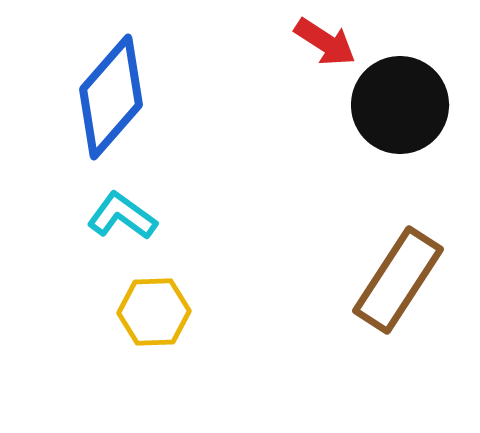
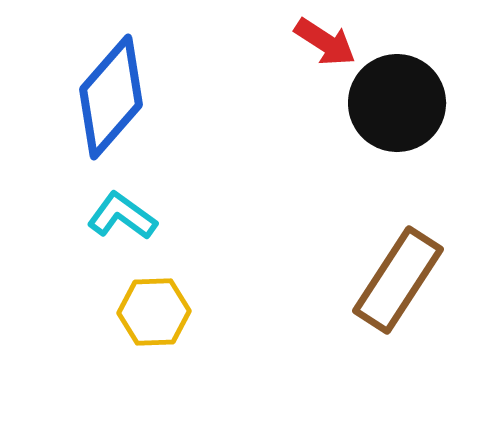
black circle: moved 3 px left, 2 px up
